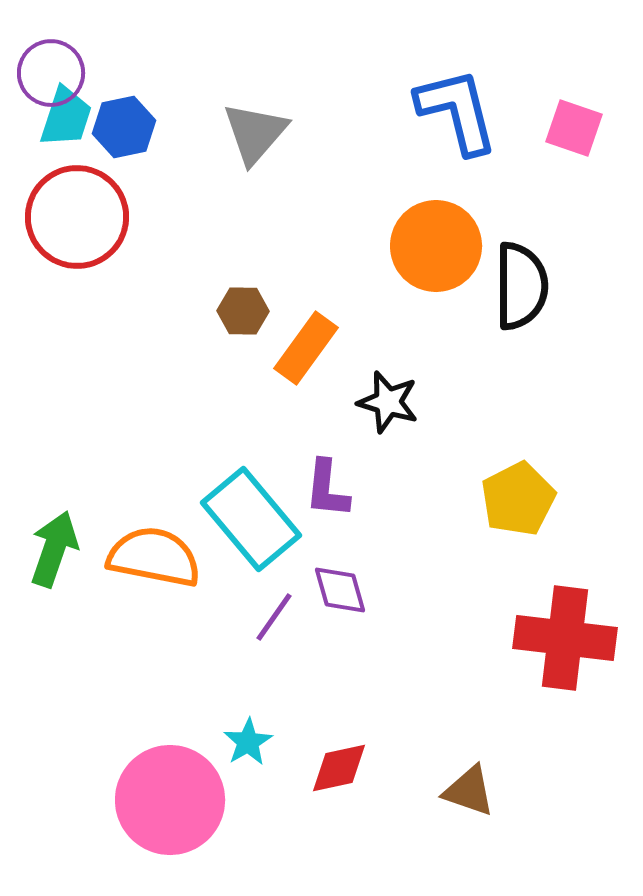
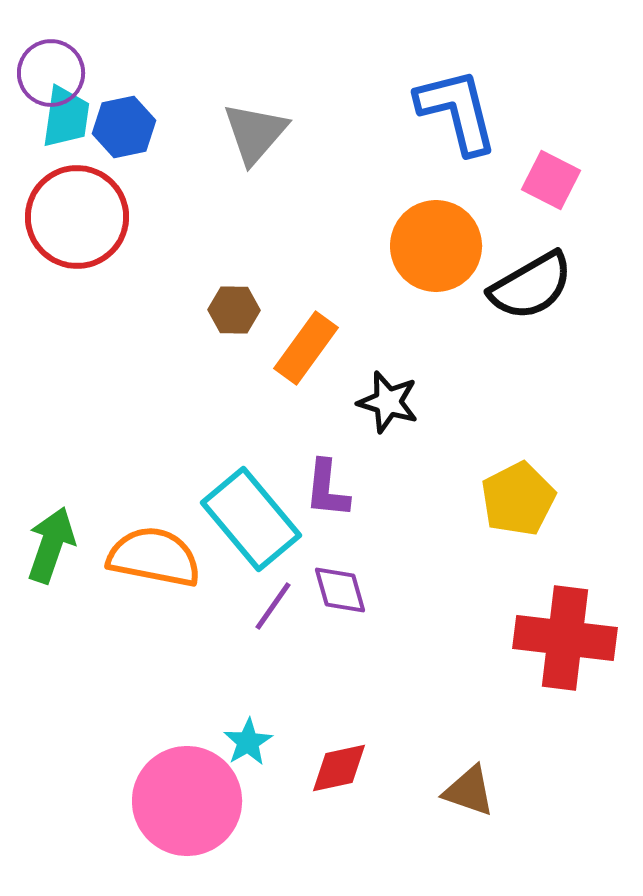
cyan trapezoid: rotated 10 degrees counterclockwise
pink square: moved 23 px left, 52 px down; rotated 8 degrees clockwise
black semicircle: moved 10 px right; rotated 60 degrees clockwise
brown hexagon: moved 9 px left, 1 px up
green arrow: moved 3 px left, 4 px up
purple line: moved 1 px left, 11 px up
pink circle: moved 17 px right, 1 px down
